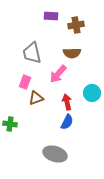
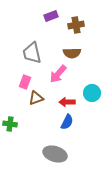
purple rectangle: rotated 24 degrees counterclockwise
red arrow: rotated 77 degrees counterclockwise
